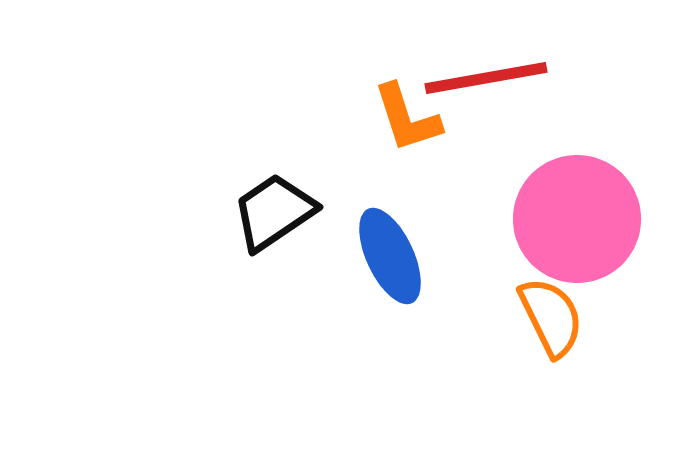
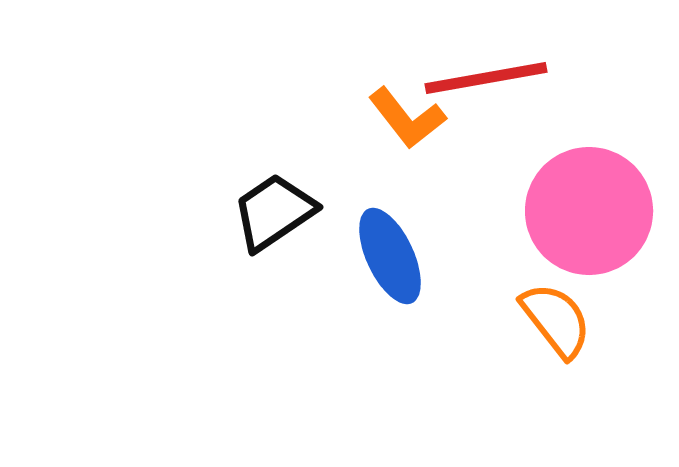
orange L-shape: rotated 20 degrees counterclockwise
pink circle: moved 12 px right, 8 px up
orange semicircle: moved 5 px right, 3 px down; rotated 12 degrees counterclockwise
